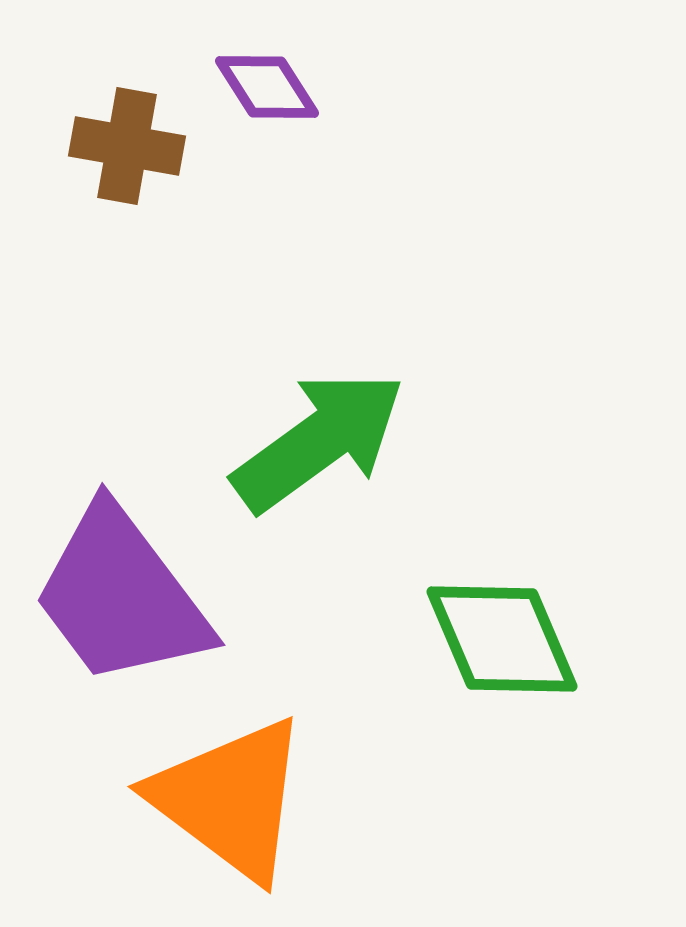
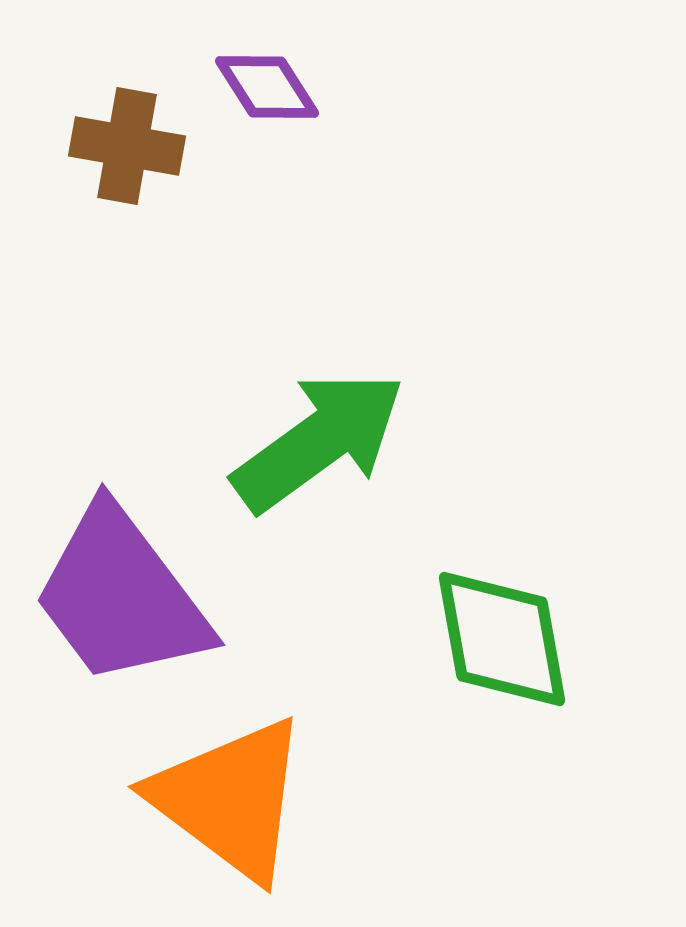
green diamond: rotated 13 degrees clockwise
